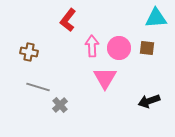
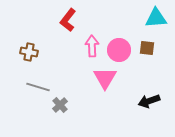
pink circle: moved 2 px down
